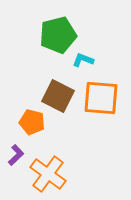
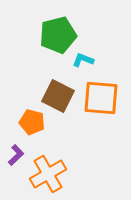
orange cross: rotated 24 degrees clockwise
